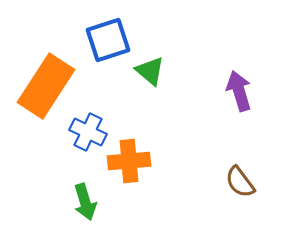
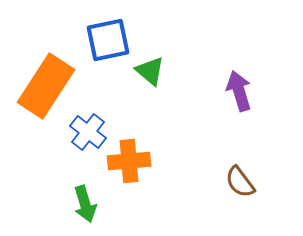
blue square: rotated 6 degrees clockwise
blue cross: rotated 12 degrees clockwise
green arrow: moved 2 px down
